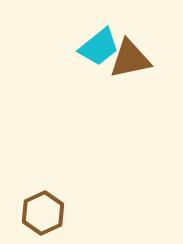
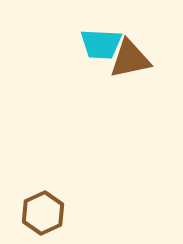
cyan trapezoid: moved 2 px right, 3 px up; rotated 42 degrees clockwise
